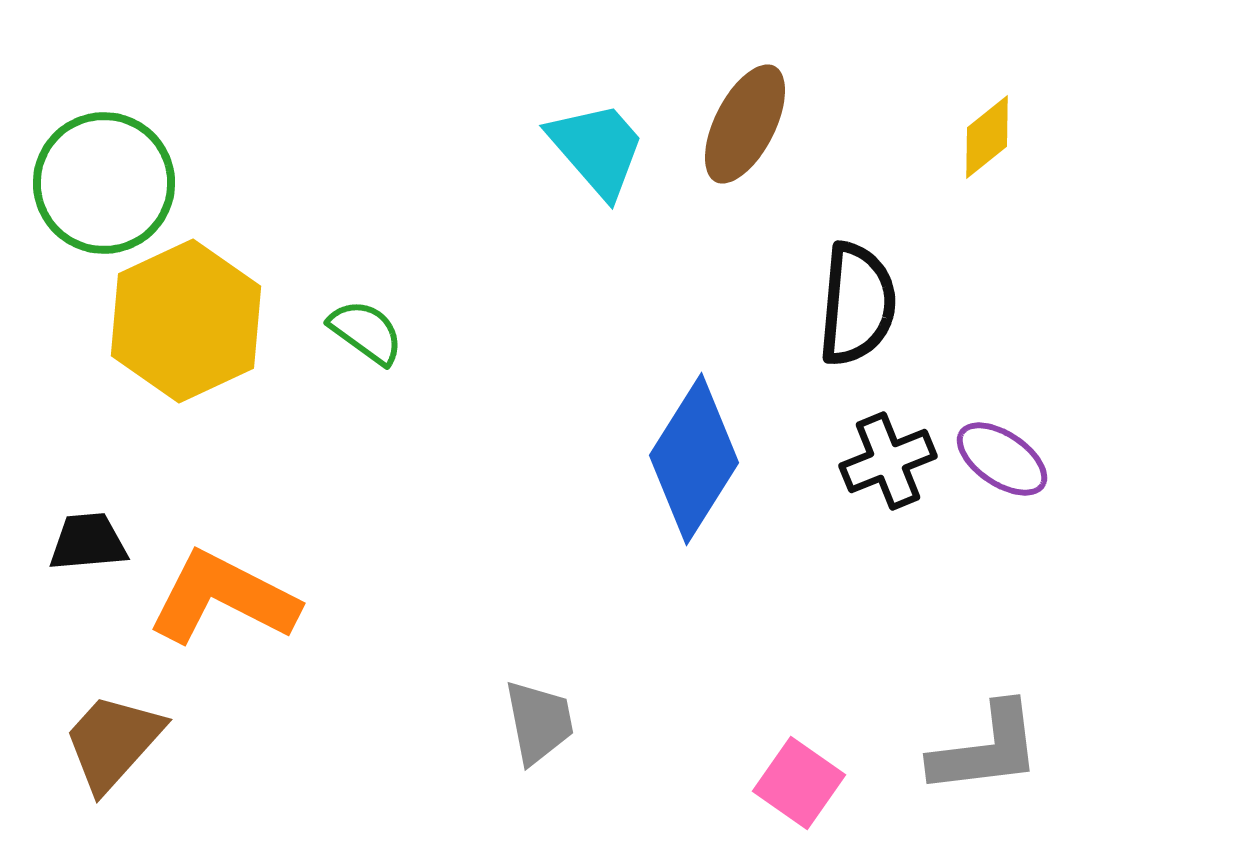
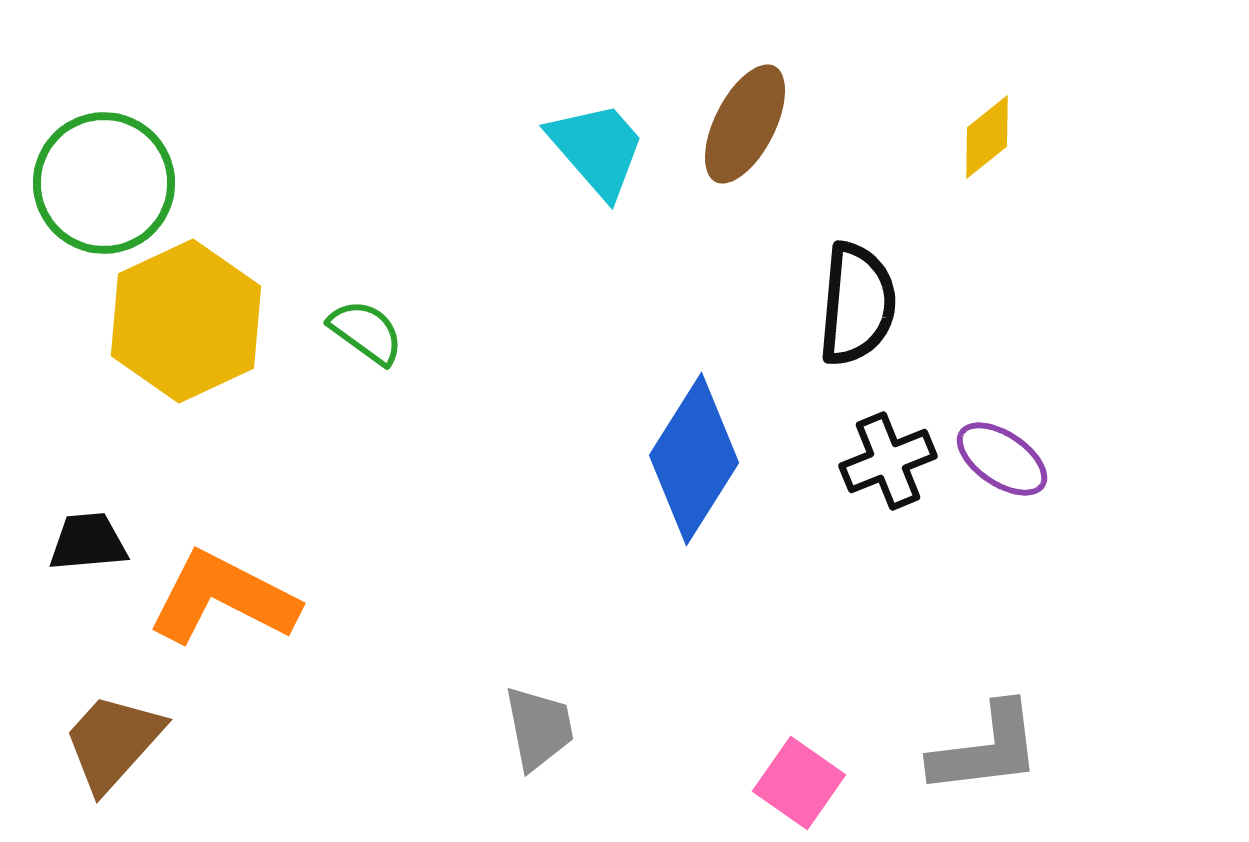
gray trapezoid: moved 6 px down
